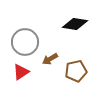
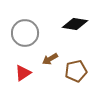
gray circle: moved 9 px up
red triangle: moved 2 px right, 1 px down
